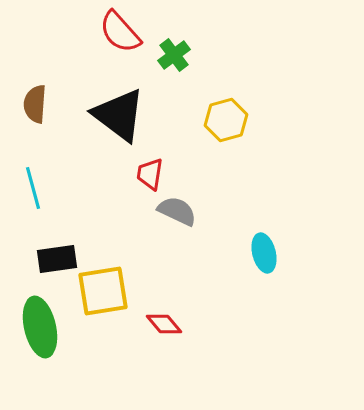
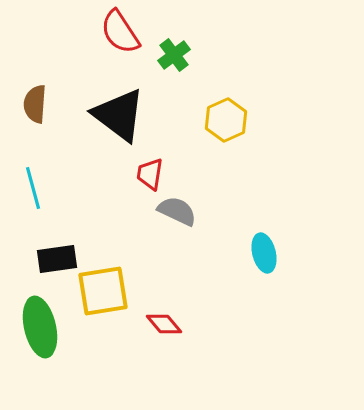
red semicircle: rotated 9 degrees clockwise
yellow hexagon: rotated 9 degrees counterclockwise
